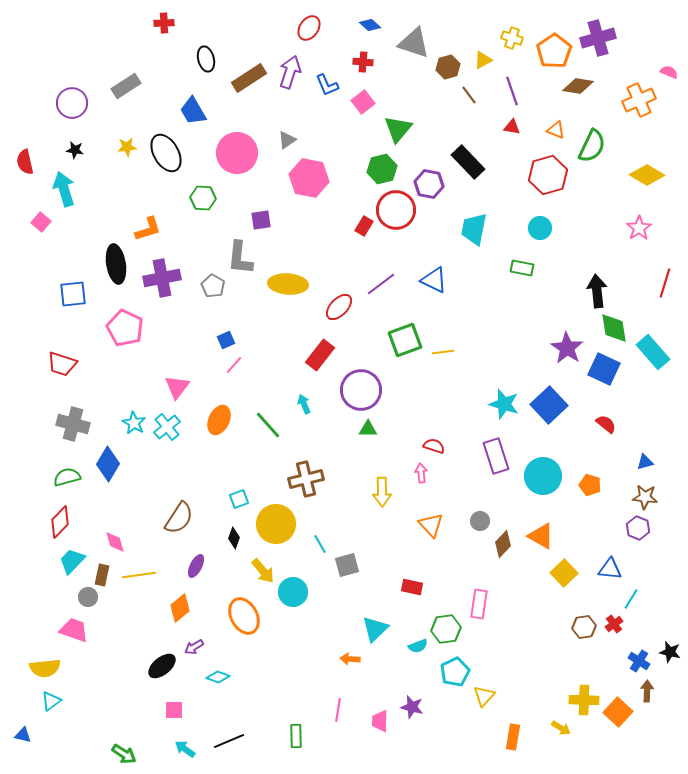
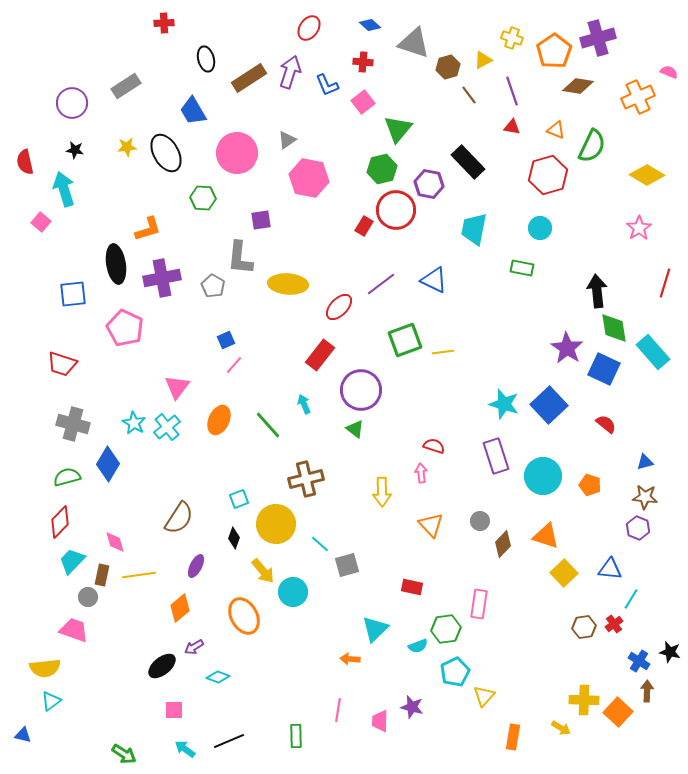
orange cross at (639, 100): moved 1 px left, 3 px up
green triangle at (368, 429): moved 13 px left; rotated 36 degrees clockwise
orange triangle at (541, 536): moved 5 px right; rotated 12 degrees counterclockwise
cyan line at (320, 544): rotated 18 degrees counterclockwise
